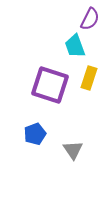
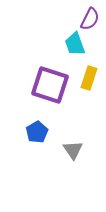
cyan trapezoid: moved 2 px up
blue pentagon: moved 2 px right, 2 px up; rotated 10 degrees counterclockwise
